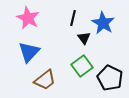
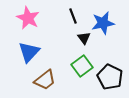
black line: moved 2 px up; rotated 35 degrees counterclockwise
blue star: rotated 30 degrees clockwise
black pentagon: moved 1 px up
